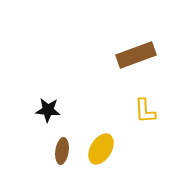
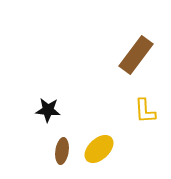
brown rectangle: rotated 33 degrees counterclockwise
yellow ellipse: moved 2 px left; rotated 16 degrees clockwise
